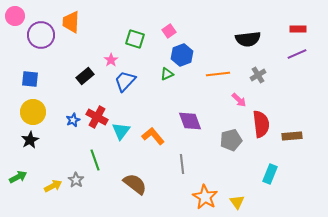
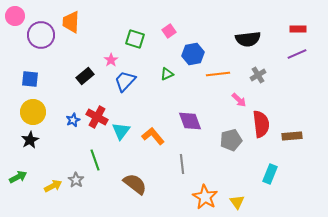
blue hexagon: moved 11 px right, 1 px up; rotated 10 degrees clockwise
